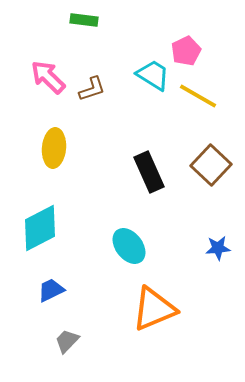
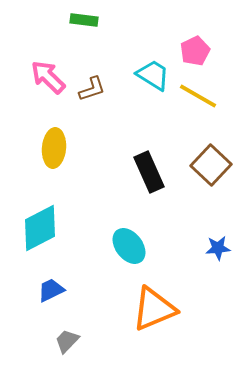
pink pentagon: moved 9 px right
